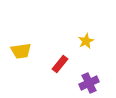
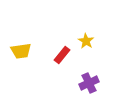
yellow star: rotated 14 degrees counterclockwise
red rectangle: moved 2 px right, 9 px up
